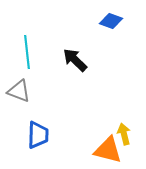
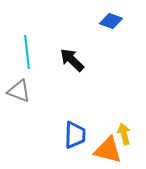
black arrow: moved 3 px left
blue trapezoid: moved 37 px right
